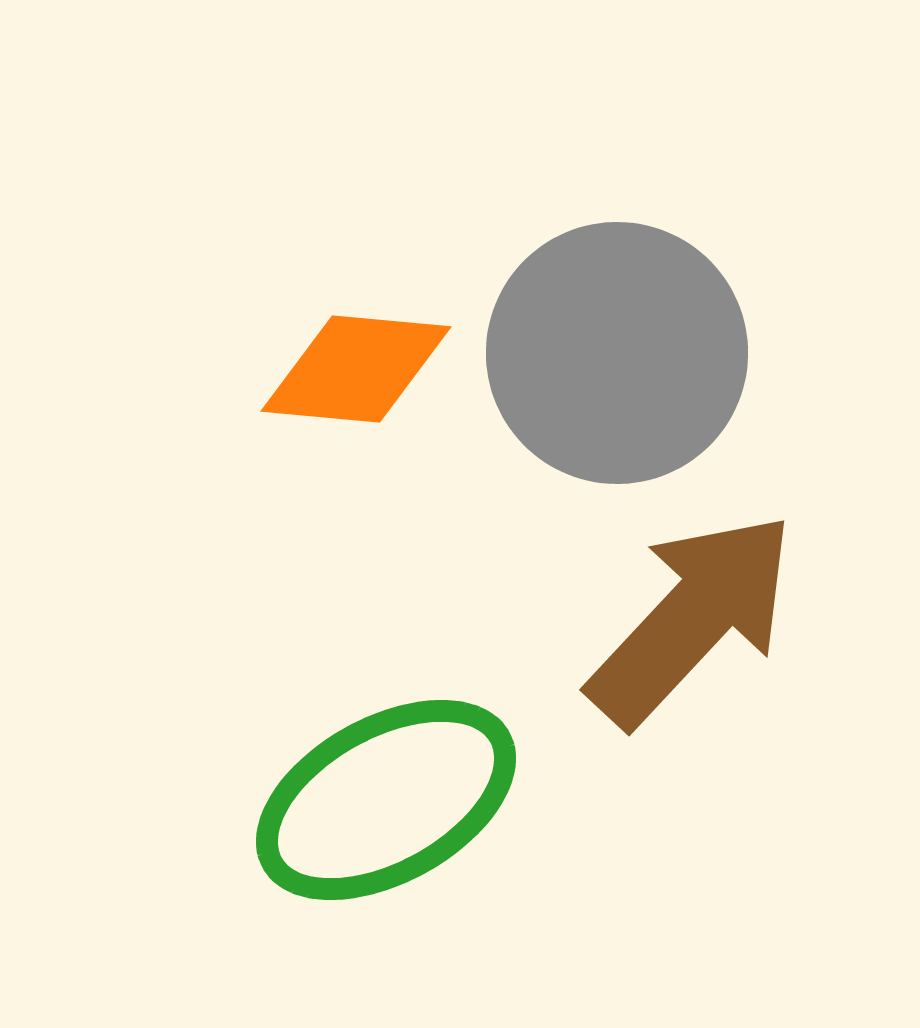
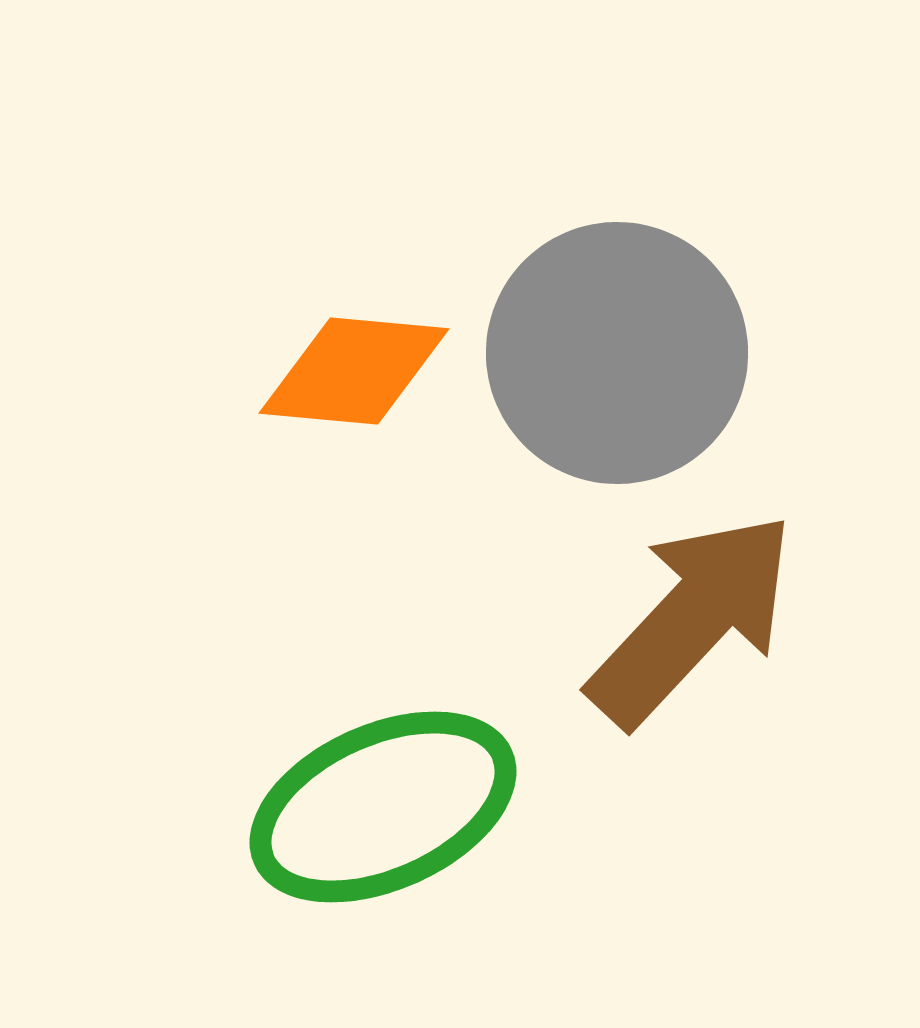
orange diamond: moved 2 px left, 2 px down
green ellipse: moved 3 px left, 7 px down; rotated 5 degrees clockwise
